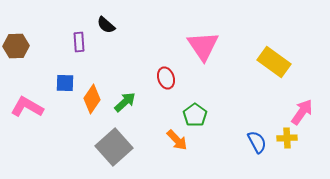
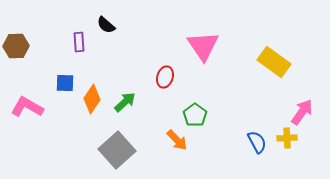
red ellipse: moved 1 px left, 1 px up; rotated 35 degrees clockwise
gray square: moved 3 px right, 3 px down
